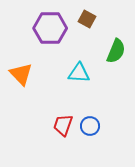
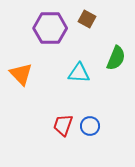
green semicircle: moved 7 px down
